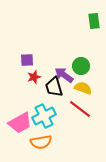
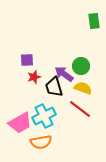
purple arrow: moved 1 px up
